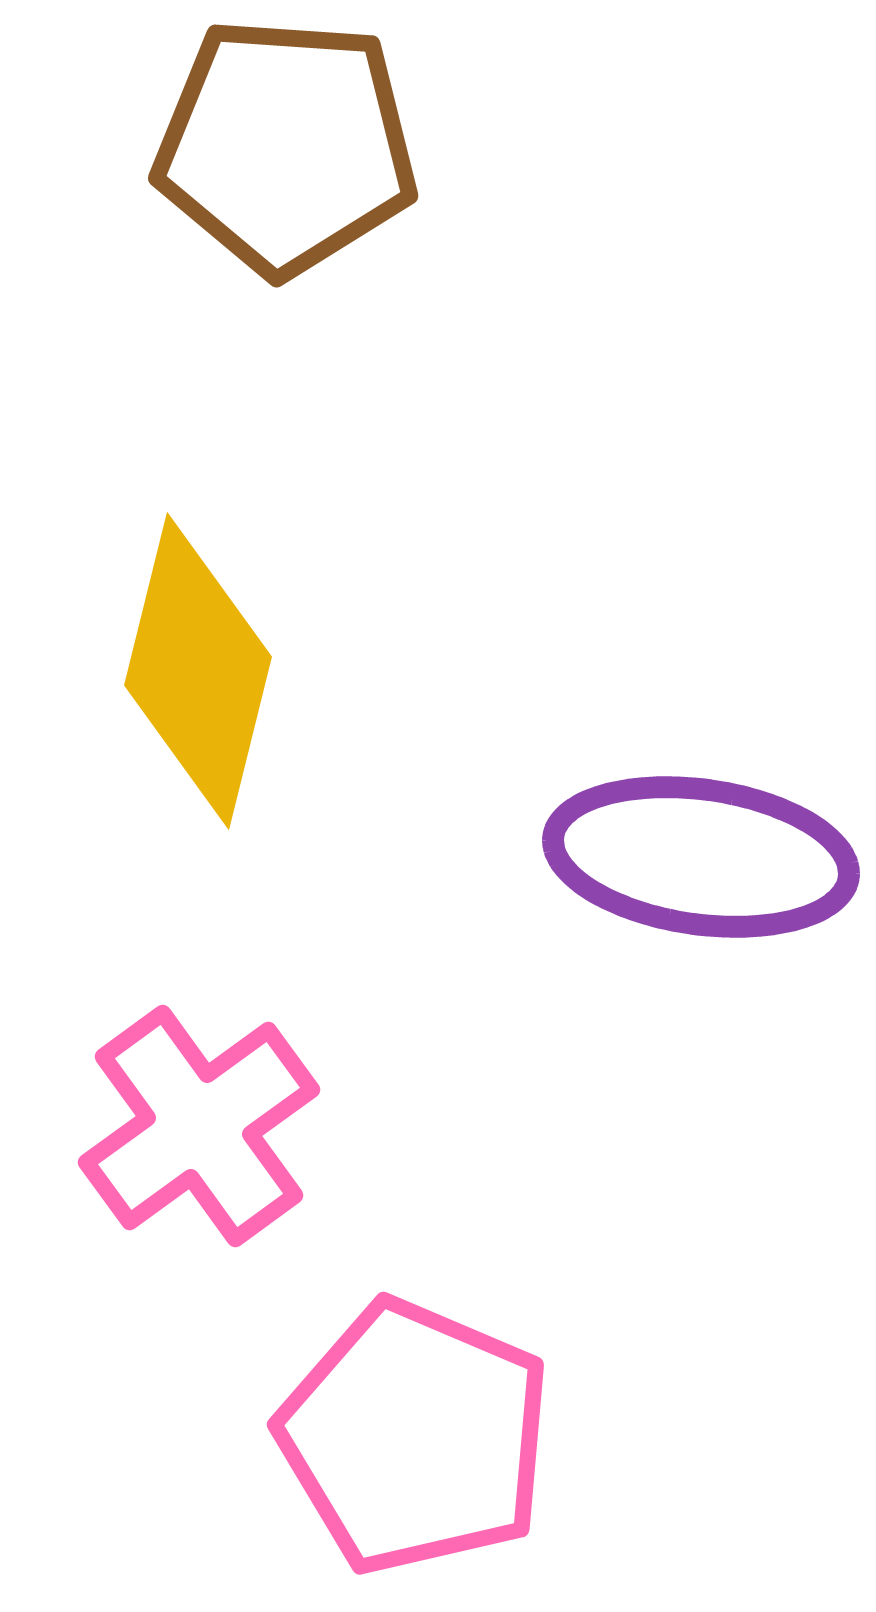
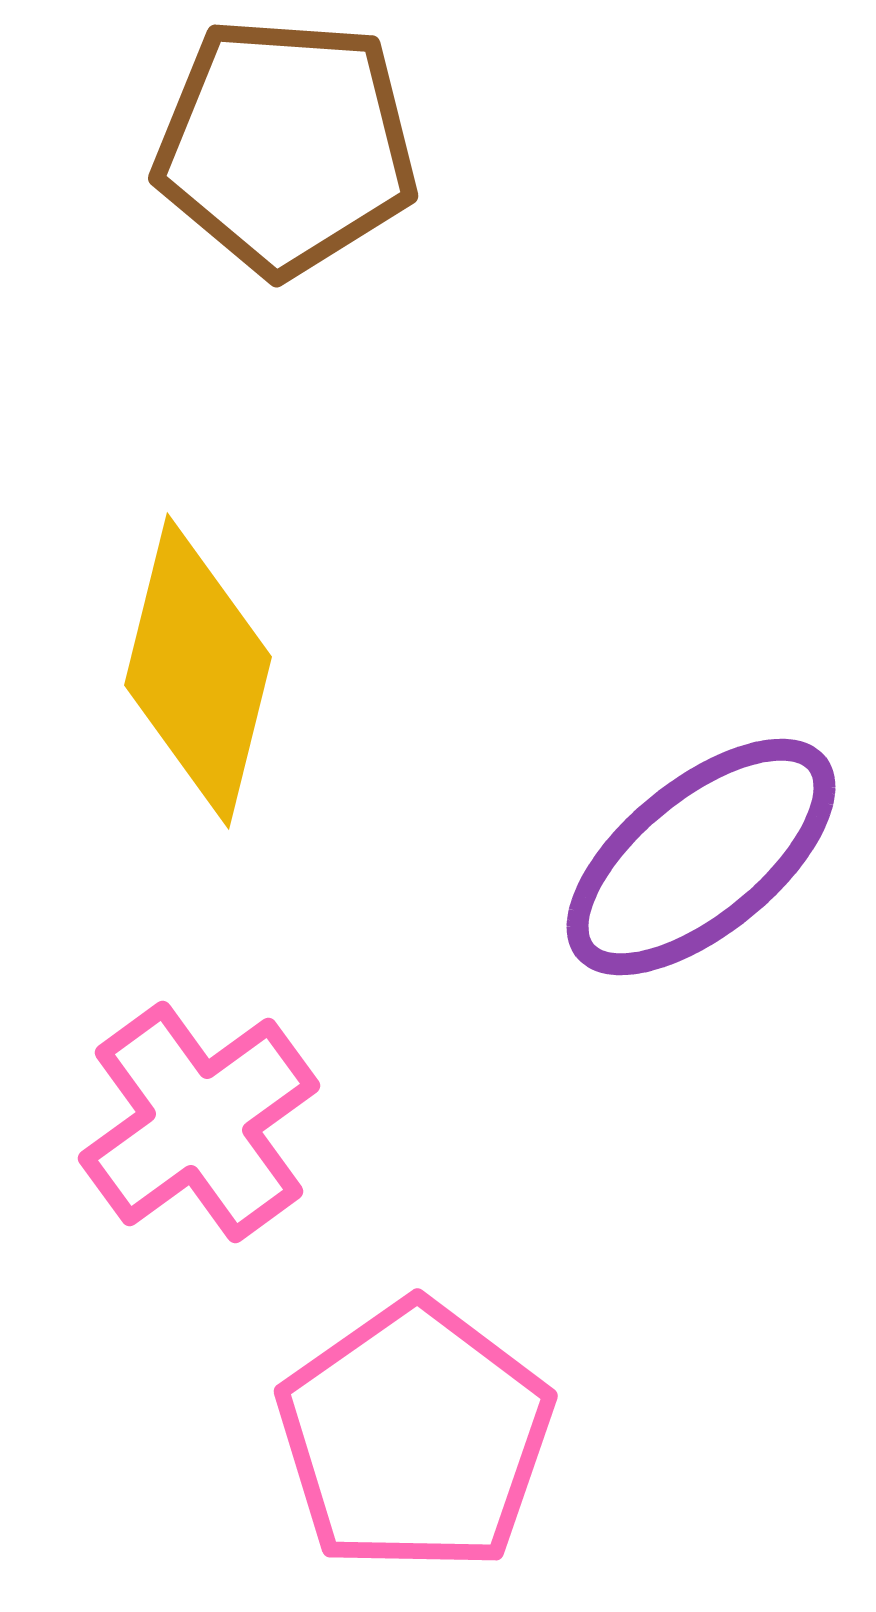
purple ellipse: rotated 47 degrees counterclockwise
pink cross: moved 4 px up
pink pentagon: rotated 14 degrees clockwise
